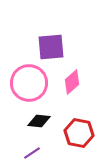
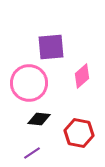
pink diamond: moved 10 px right, 6 px up
black diamond: moved 2 px up
